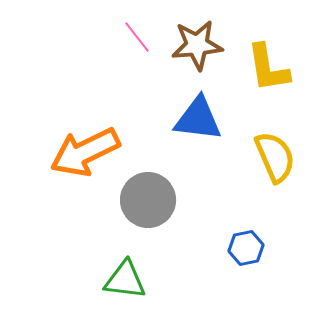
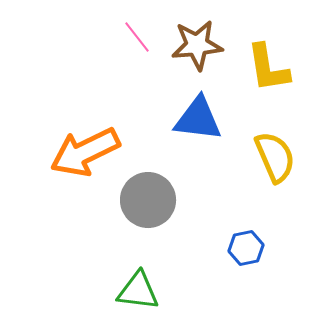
green triangle: moved 13 px right, 11 px down
